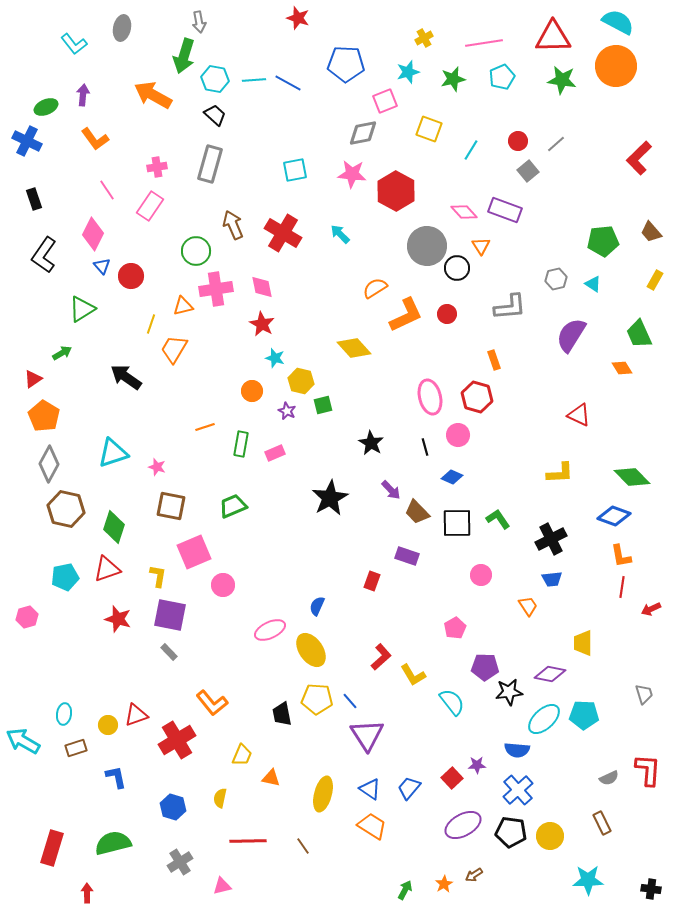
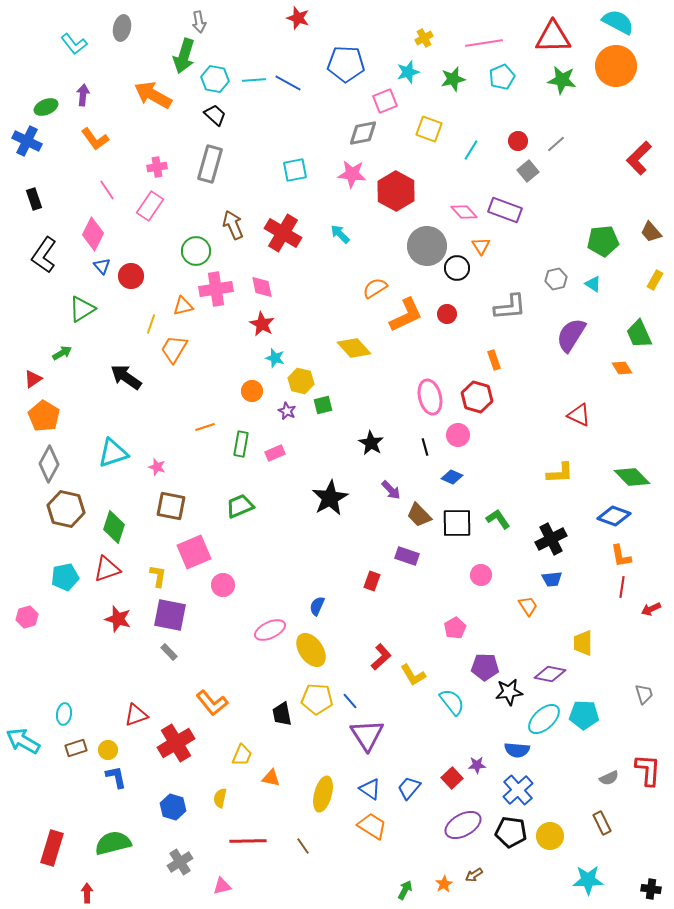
green trapezoid at (233, 506): moved 7 px right
brown trapezoid at (417, 512): moved 2 px right, 3 px down
yellow circle at (108, 725): moved 25 px down
red cross at (177, 740): moved 1 px left, 3 px down
